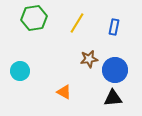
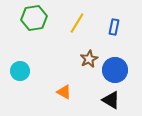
brown star: rotated 18 degrees counterclockwise
black triangle: moved 2 px left, 2 px down; rotated 36 degrees clockwise
